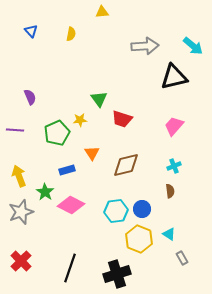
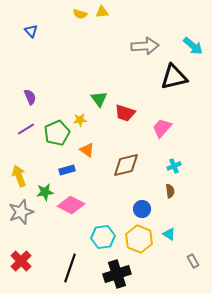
yellow semicircle: moved 9 px right, 20 px up; rotated 96 degrees clockwise
red trapezoid: moved 3 px right, 6 px up
pink trapezoid: moved 12 px left, 2 px down
purple line: moved 11 px right, 1 px up; rotated 36 degrees counterclockwise
orange triangle: moved 5 px left, 3 px up; rotated 21 degrees counterclockwise
green star: rotated 30 degrees clockwise
cyan hexagon: moved 13 px left, 26 px down
gray rectangle: moved 11 px right, 3 px down
